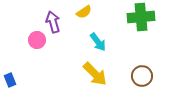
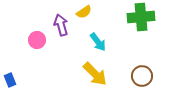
purple arrow: moved 8 px right, 3 px down
